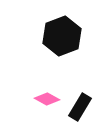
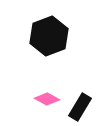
black hexagon: moved 13 px left
